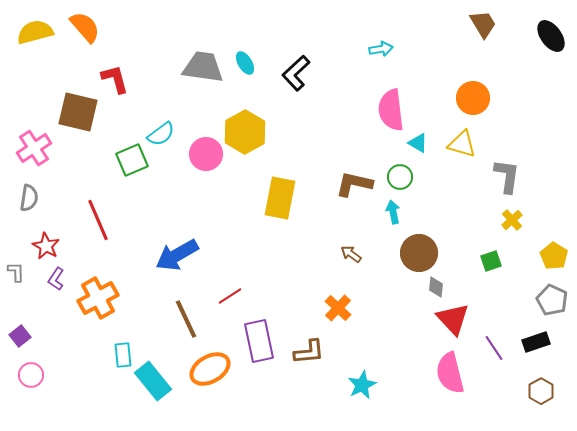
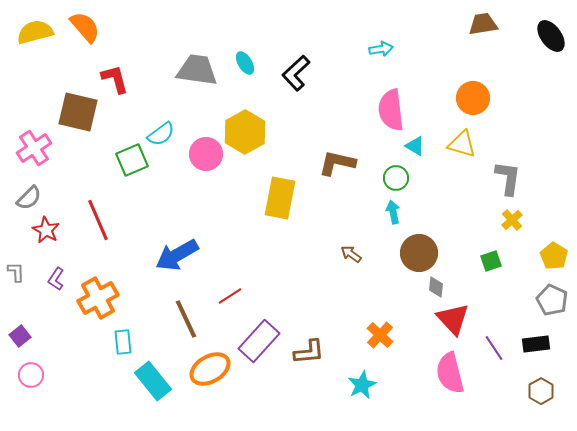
brown trapezoid at (483, 24): rotated 68 degrees counterclockwise
gray trapezoid at (203, 67): moved 6 px left, 3 px down
cyan triangle at (418, 143): moved 3 px left, 3 px down
gray L-shape at (507, 176): moved 1 px right, 2 px down
green circle at (400, 177): moved 4 px left, 1 px down
brown L-shape at (354, 184): moved 17 px left, 21 px up
gray semicircle at (29, 198): rotated 36 degrees clockwise
red star at (46, 246): moved 16 px up
orange cross at (338, 308): moved 42 px right, 27 px down
purple rectangle at (259, 341): rotated 54 degrees clockwise
black rectangle at (536, 342): moved 2 px down; rotated 12 degrees clockwise
cyan rectangle at (123, 355): moved 13 px up
